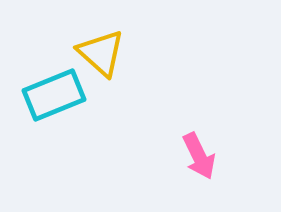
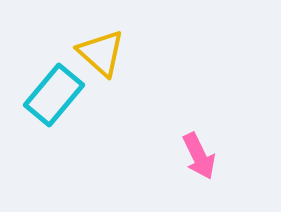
cyan rectangle: rotated 28 degrees counterclockwise
